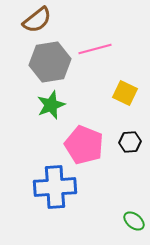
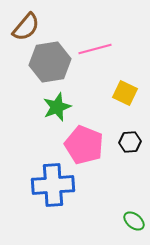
brown semicircle: moved 11 px left, 7 px down; rotated 12 degrees counterclockwise
green star: moved 6 px right, 2 px down
blue cross: moved 2 px left, 2 px up
